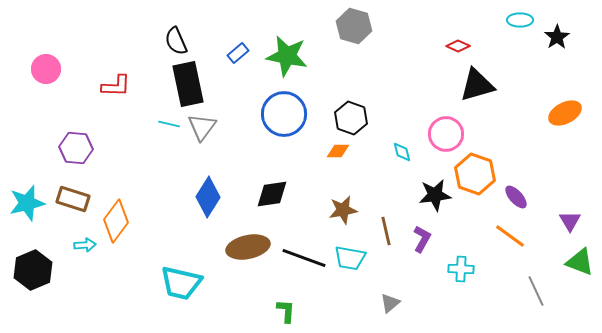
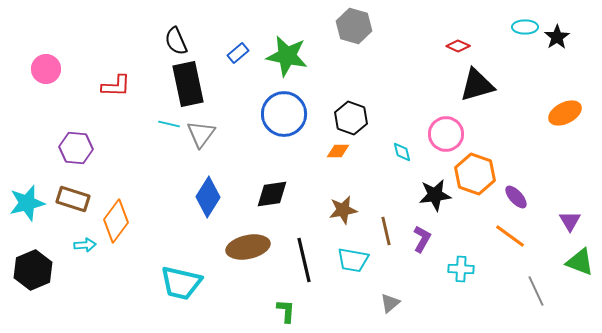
cyan ellipse at (520, 20): moved 5 px right, 7 px down
gray triangle at (202, 127): moved 1 px left, 7 px down
black line at (304, 258): moved 2 px down; rotated 57 degrees clockwise
cyan trapezoid at (350, 258): moved 3 px right, 2 px down
